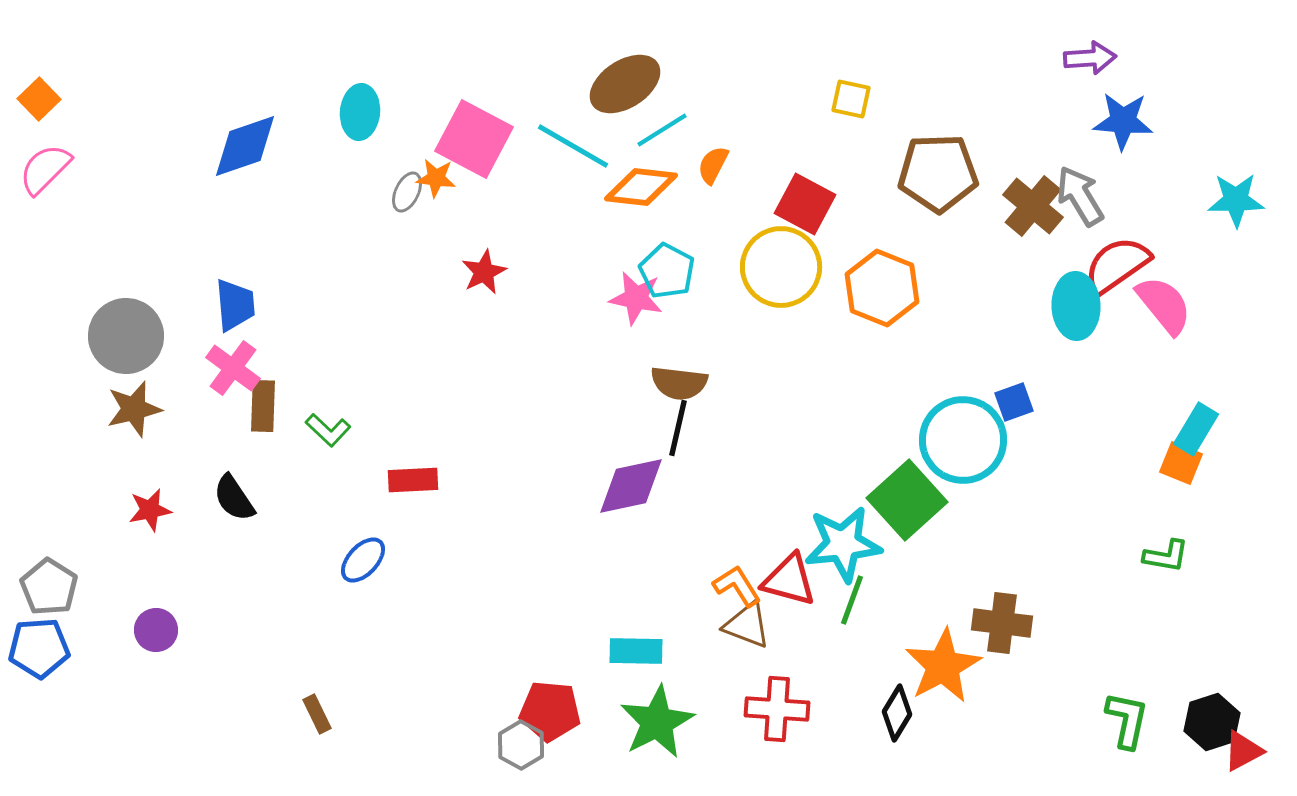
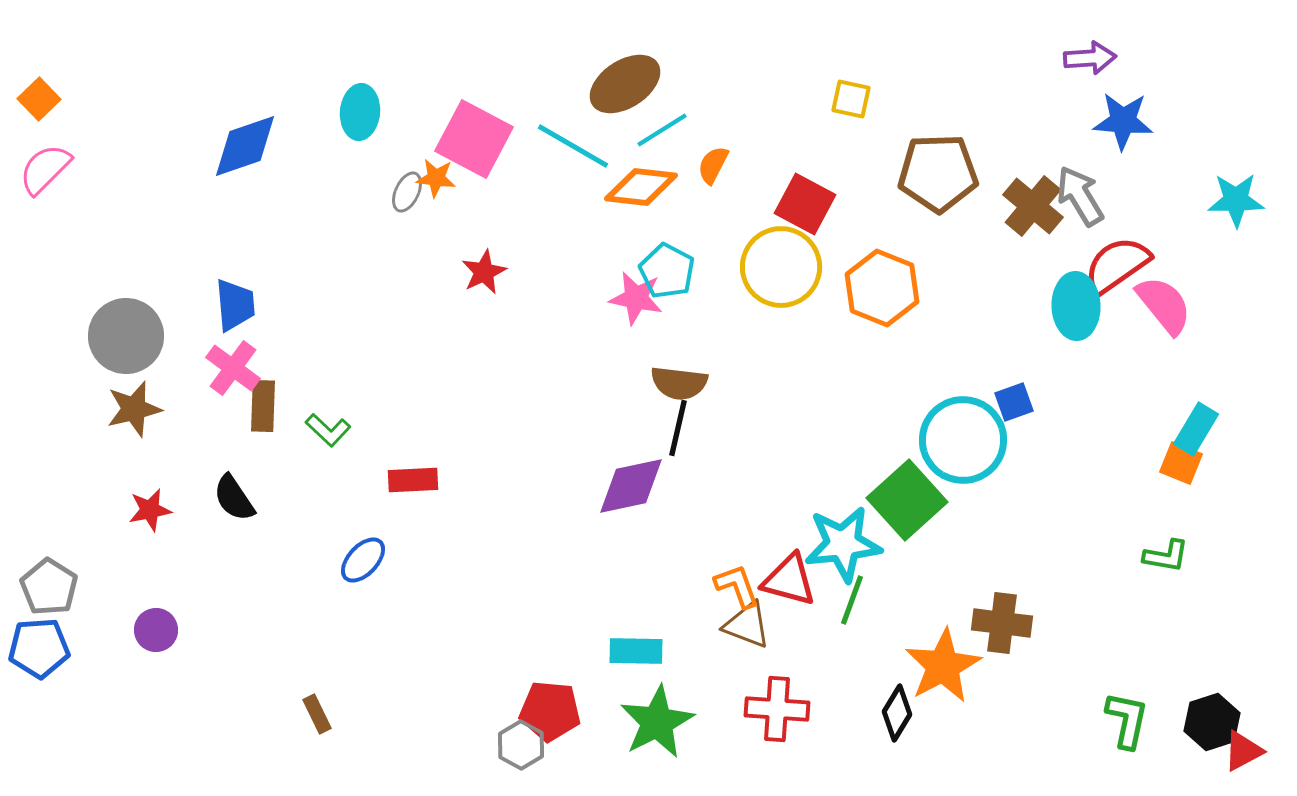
orange L-shape at (737, 586): rotated 12 degrees clockwise
